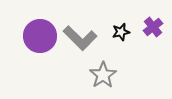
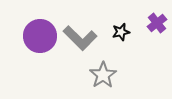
purple cross: moved 4 px right, 4 px up
